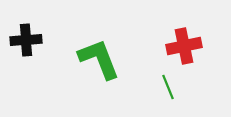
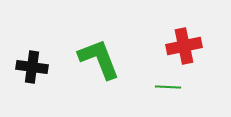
black cross: moved 6 px right, 27 px down; rotated 12 degrees clockwise
green line: rotated 65 degrees counterclockwise
